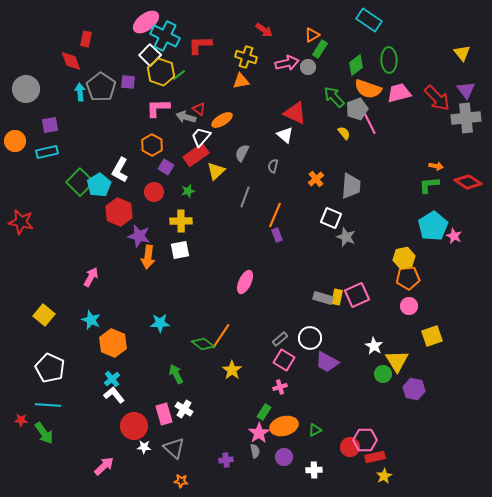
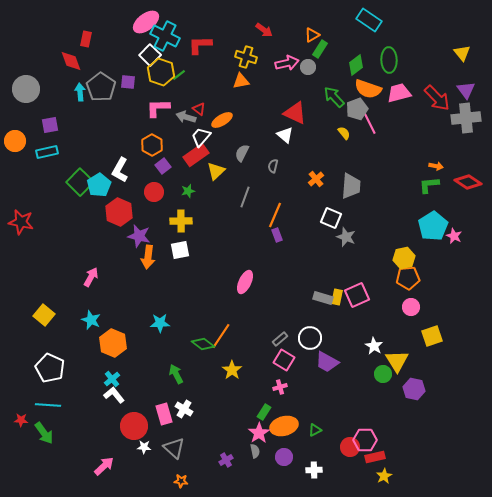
purple square at (166, 167): moved 3 px left, 1 px up; rotated 21 degrees clockwise
pink circle at (409, 306): moved 2 px right, 1 px down
purple cross at (226, 460): rotated 24 degrees counterclockwise
